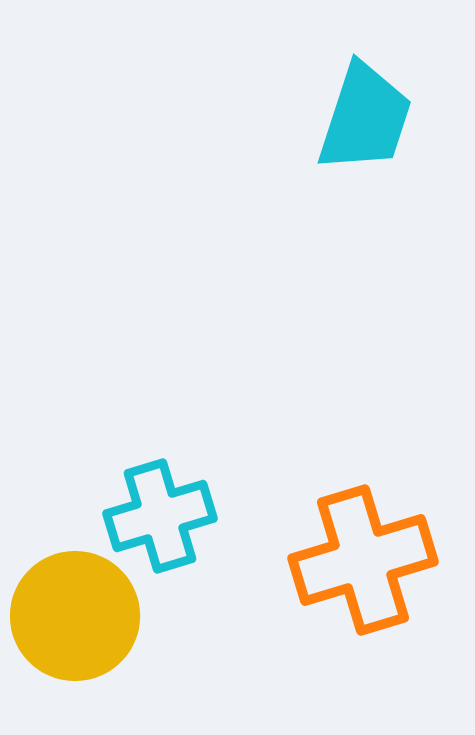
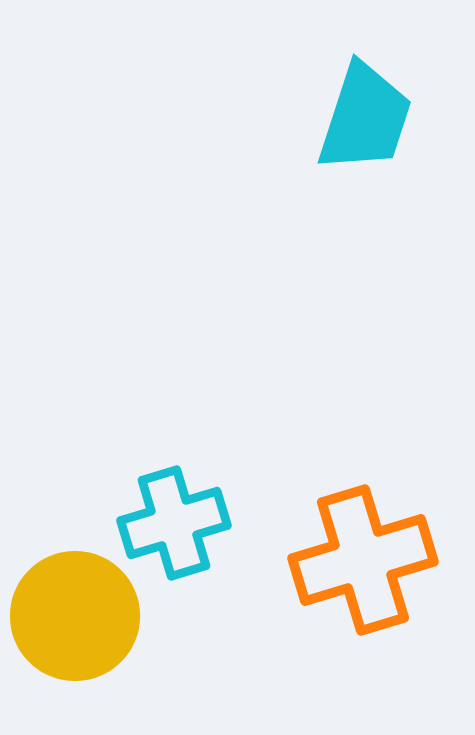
cyan cross: moved 14 px right, 7 px down
